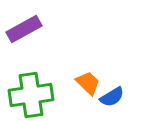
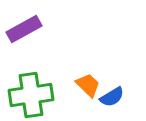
orange trapezoid: moved 2 px down
